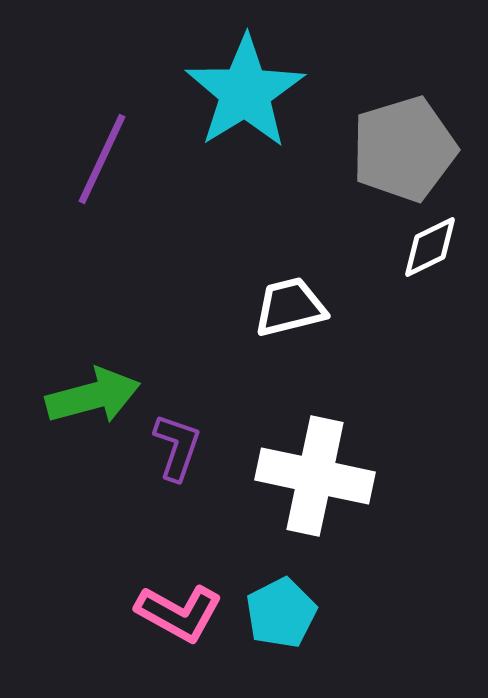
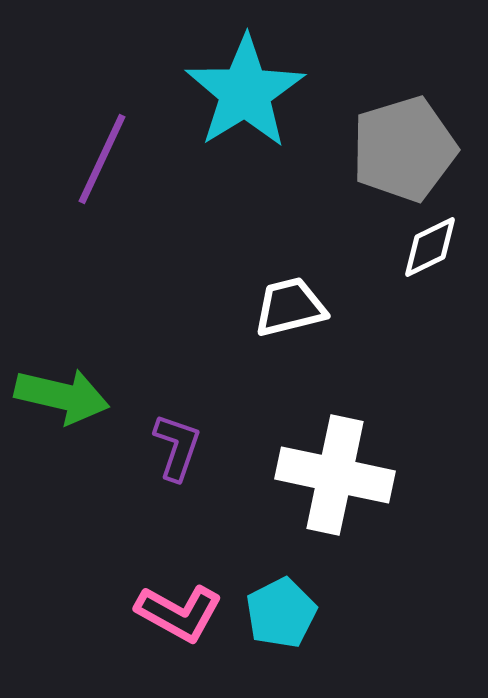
green arrow: moved 31 px left; rotated 28 degrees clockwise
white cross: moved 20 px right, 1 px up
